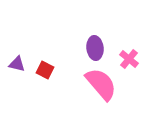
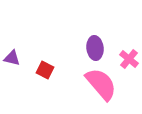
purple triangle: moved 5 px left, 6 px up
